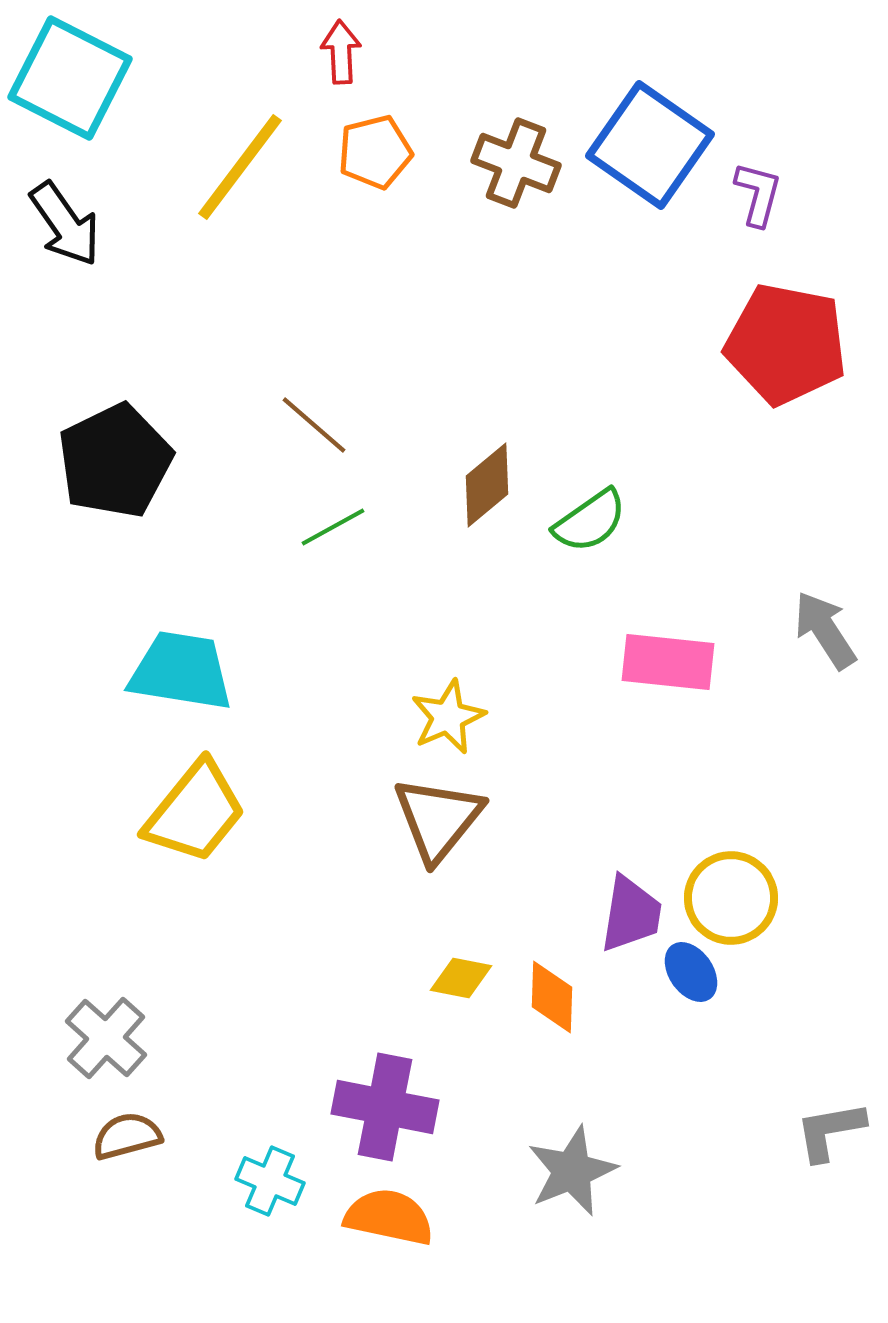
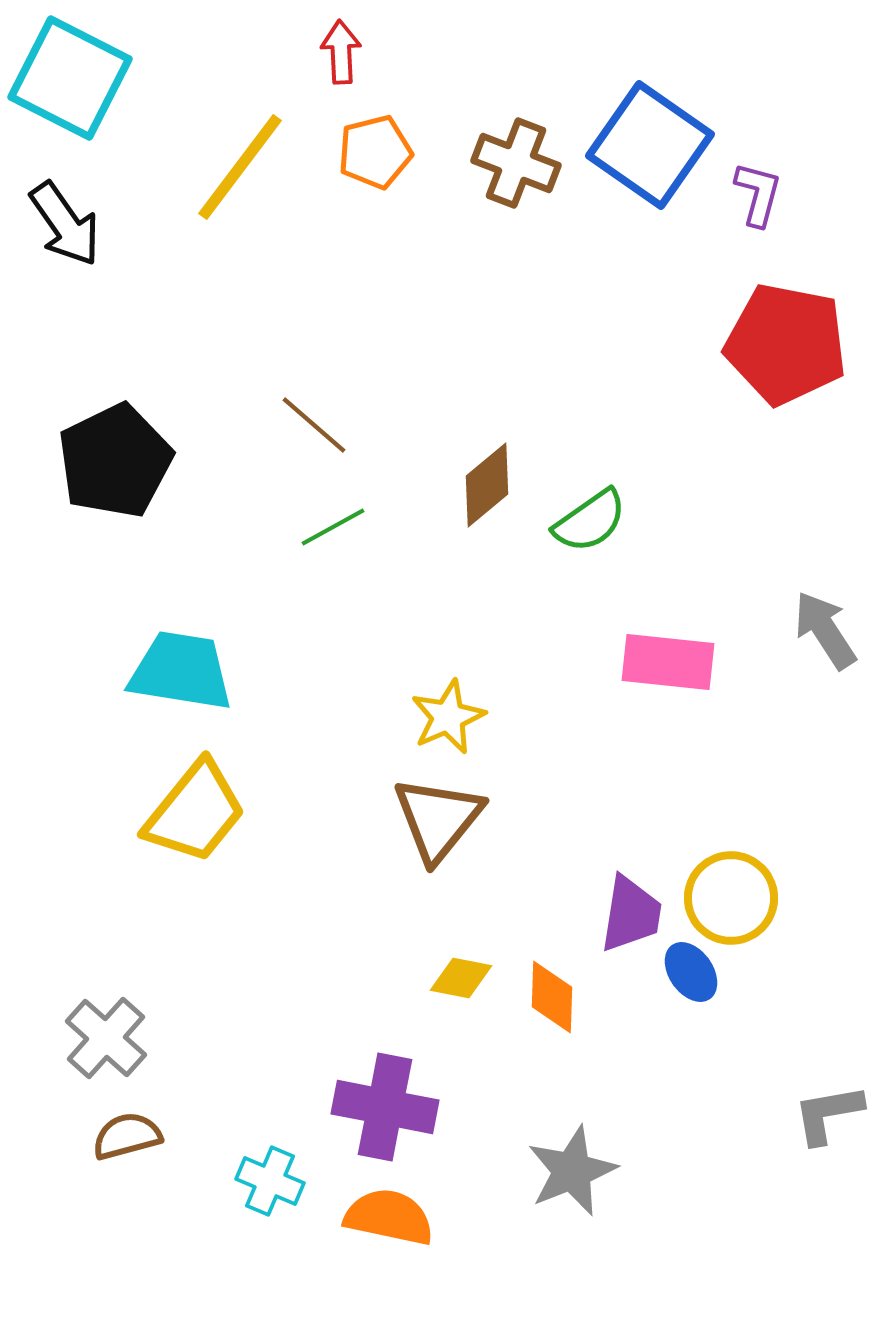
gray L-shape: moved 2 px left, 17 px up
